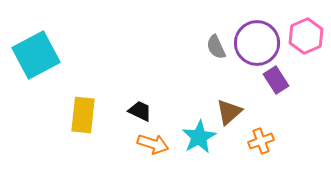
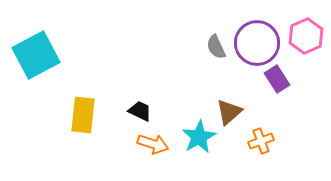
purple rectangle: moved 1 px right, 1 px up
